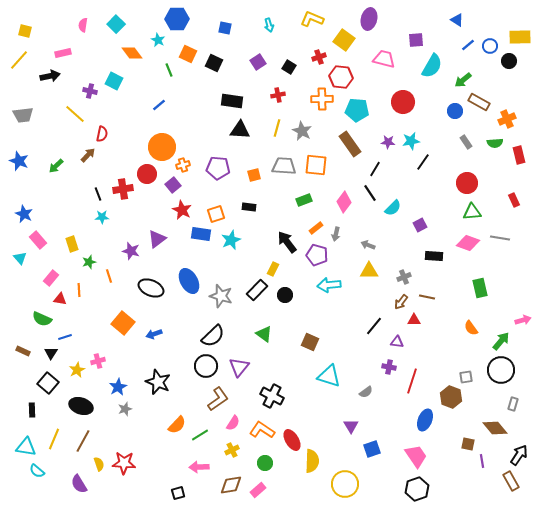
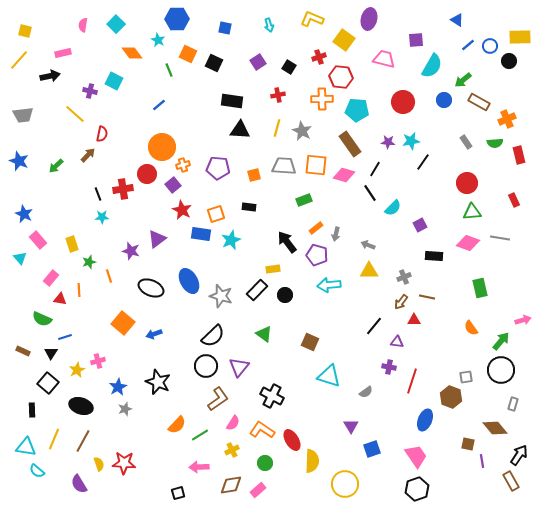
blue circle at (455, 111): moved 11 px left, 11 px up
pink diamond at (344, 202): moved 27 px up; rotated 70 degrees clockwise
yellow rectangle at (273, 269): rotated 56 degrees clockwise
